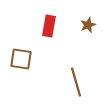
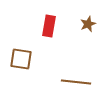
brown star: moved 1 px up
brown line: rotated 68 degrees counterclockwise
